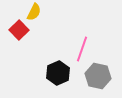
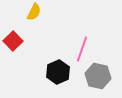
red square: moved 6 px left, 11 px down
black hexagon: moved 1 px up
